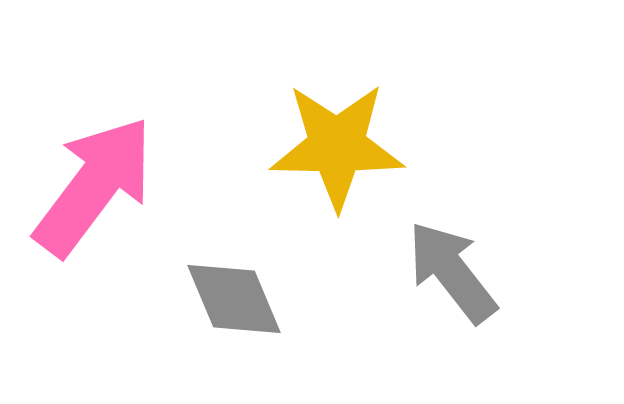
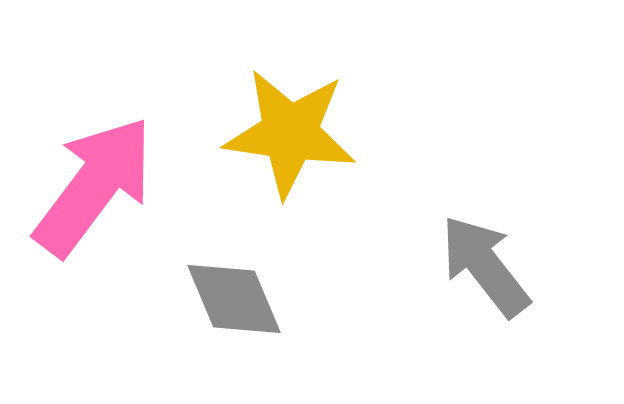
yellow star: moved 47 px left, 13 px up; rotated 7 degrees clockwise
gray arrow: moved 33 px right, 6 px up
